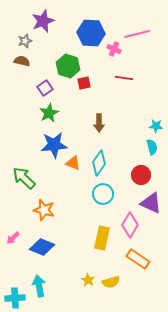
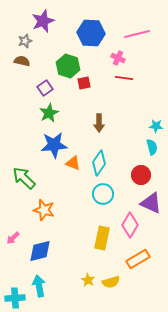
pink cross: moved 4 px right, 9 px down
blue diamond: moved 2 px left, 4 px down; rotated 35 degrees counterclockwise
orange rectangle: rotated 65 degrees counterclockwise
